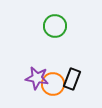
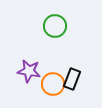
purple star: moved 8 px left, 7 px up
